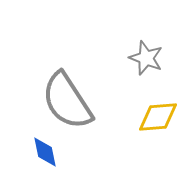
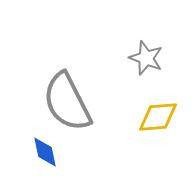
gray semicircle: moved 1 px down; rotated 6 degrees clockwise
